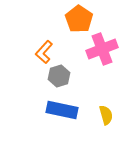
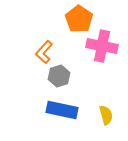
pink cross: moved 3 px up; rotated 32 degrees clockwise
